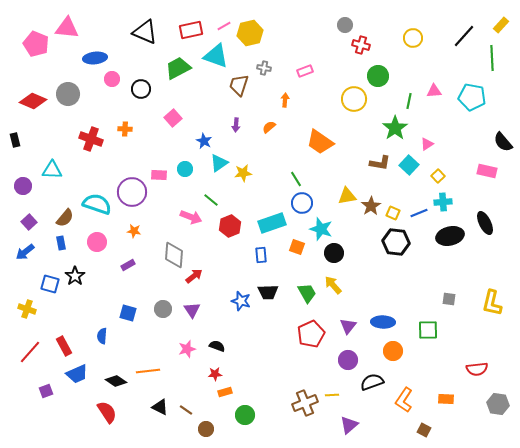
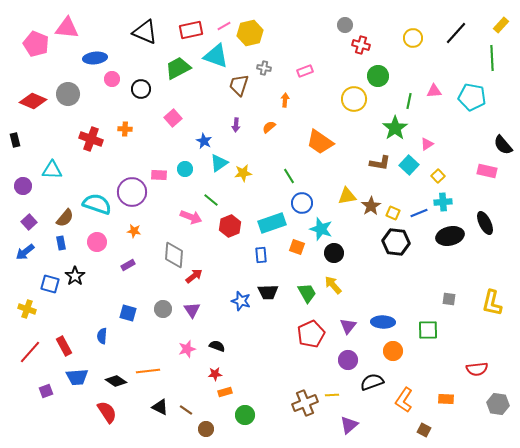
black line at (464, 36): moved 8 px left, 3 px up
black semicircle at (503, 142): moved 3 px down
green line at (296, 179): moved 7 px left, 3 px up
blue trapezoid at (77, 374): moved 3 px down; rotated 20 degrees clockwise
